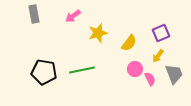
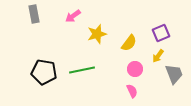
yellow star: moved 1 px left, 1 px down
pink semicircle: moved 18 px left, 12 px down
